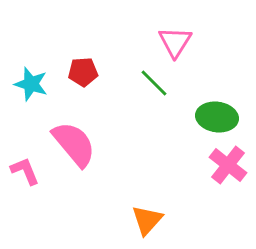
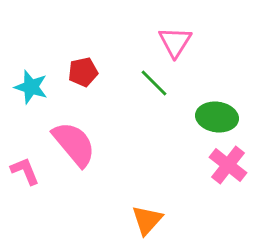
red pentagon: rotated 8 degrees counterclockwise
cyan star: moved 3 px down
